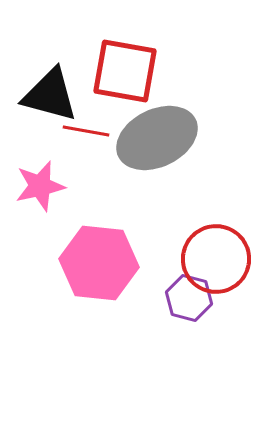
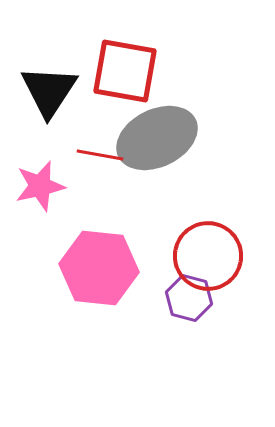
black triangle: moved 1 px left, 4 px up; rotated 48 degrees clockwise
red line: moved 14 px right, 24 px down
red circle: moved 8 px left, 3 px up
pink hexagon: moved 5 px down
